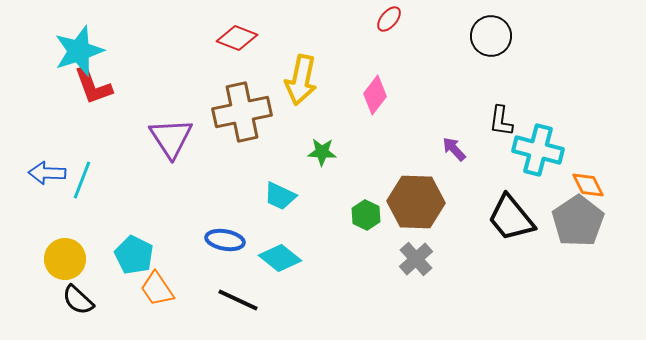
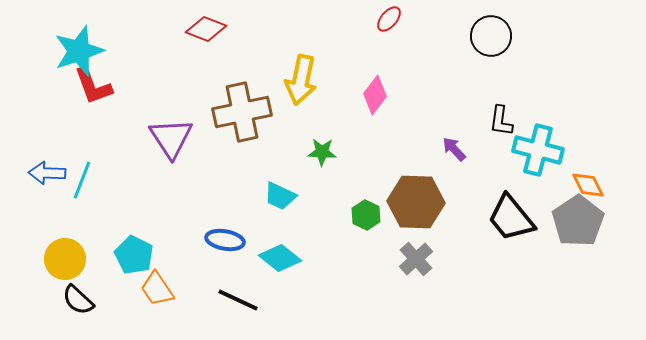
red diamond: moved 31 px left, 9 px up
